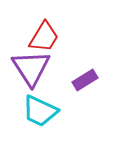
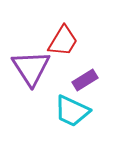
red trapezoid: moved 19 px right, 4 px down
cyan trapezoid: moved 32 px right
